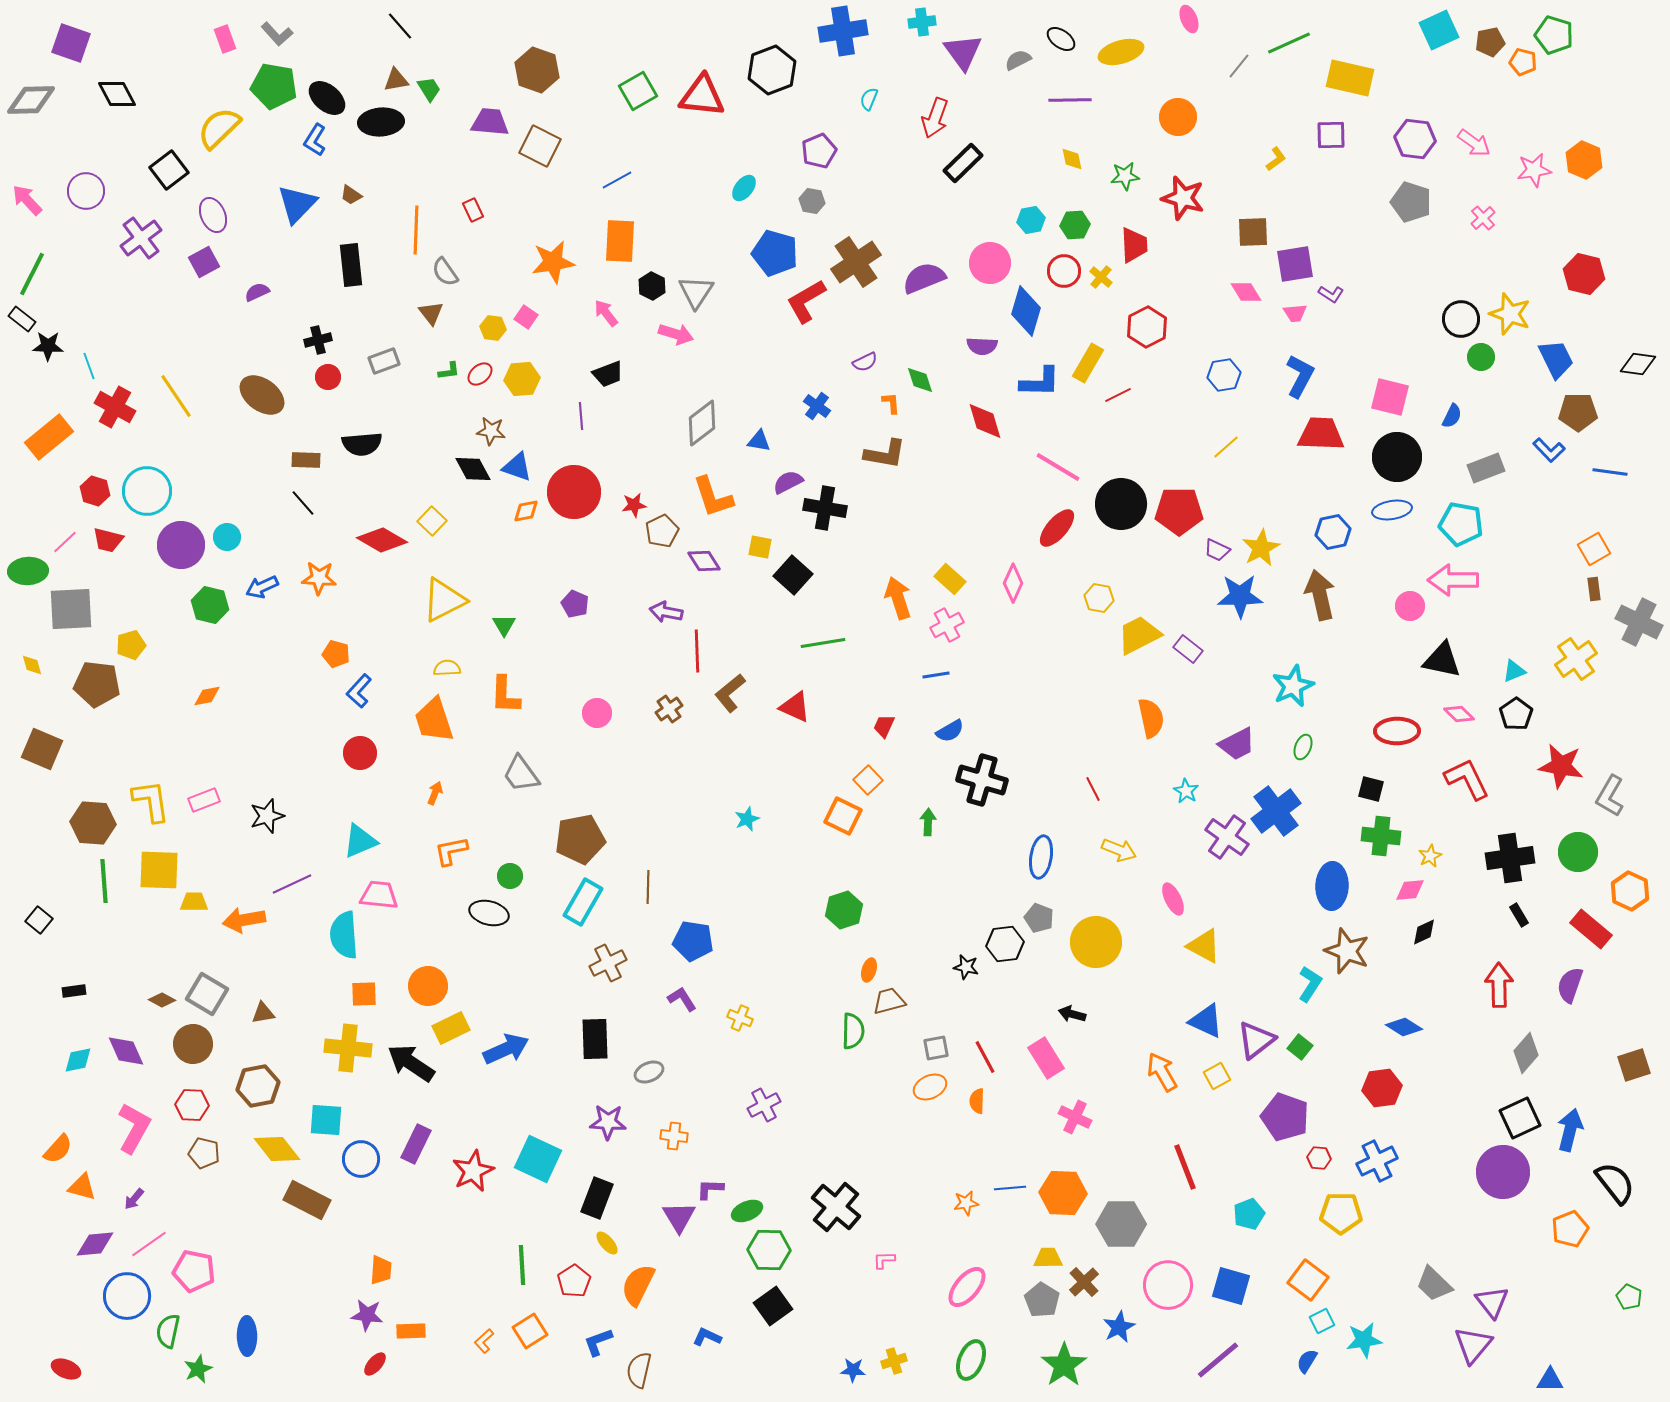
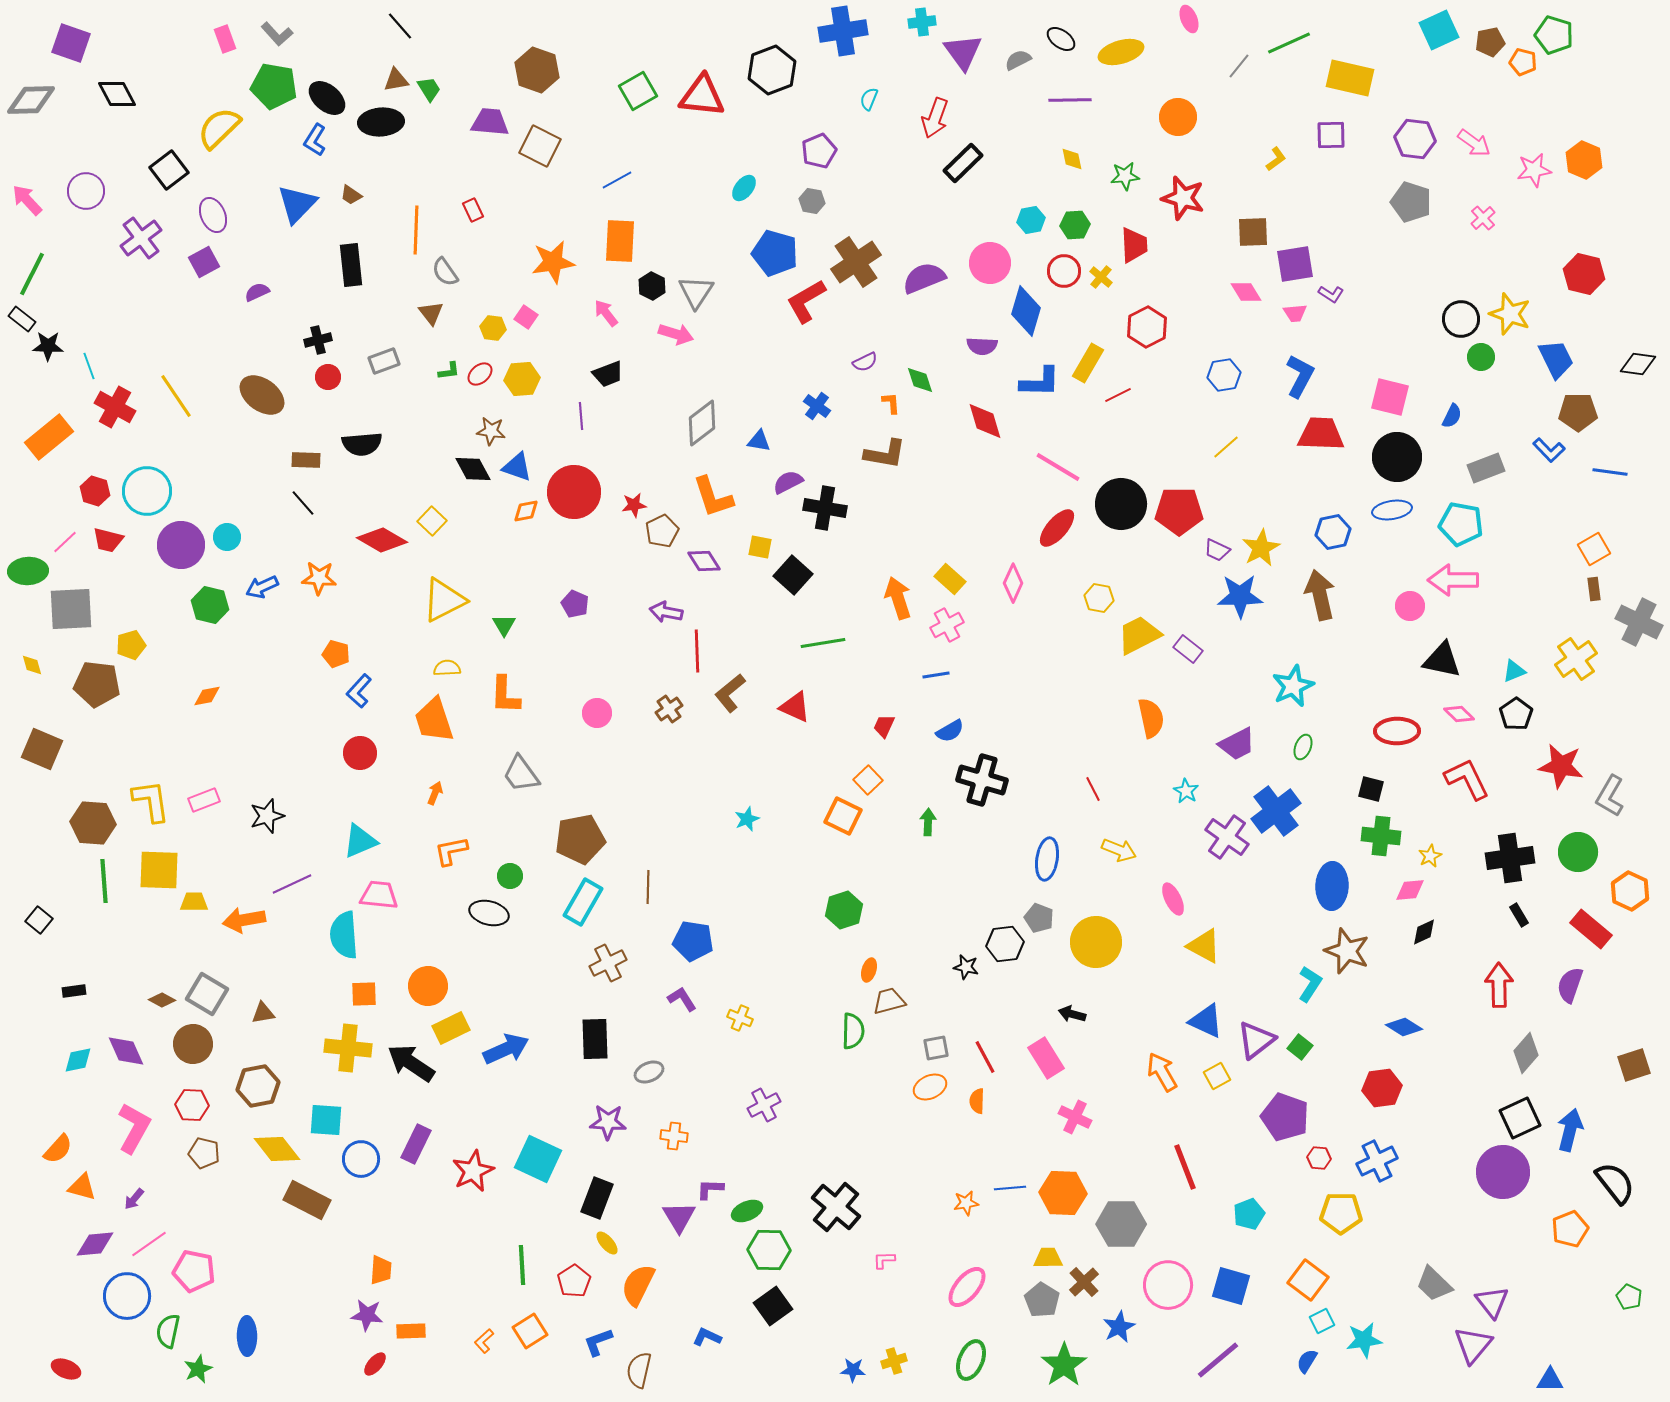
blue ellipse at (1041, 857): moved 6 px right, 2 px down
